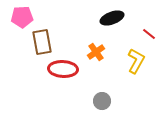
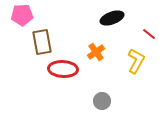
pink pentagon: moved 2 px up
